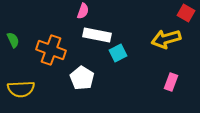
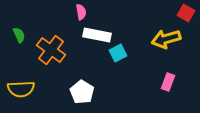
pink semicircle: moved 2 px left, 1 px down; rotated 28 degrees counterclockwise
green semicircle: moved 6 px right, 5 px up
orange cross: rotated 16 degrees clockwise
white pentagon: moved 14 px down
pink rectangle: moved 3 px left
